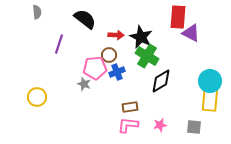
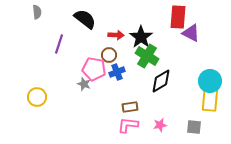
black star: rotated 10 degrees clockwise
pink pentagon: moved 1 px left, 1 px down; rotated 15 degrees clockwise
